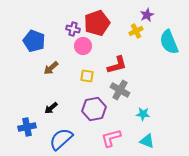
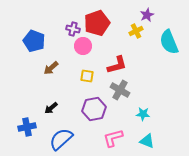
pink L-shape: moved 2 px right
